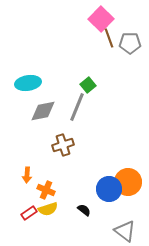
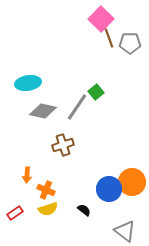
green square: moved 8 px right, 7 px down
gray line: rotated 12 degrees clockwise
gray diamond: rotated 24 degrees clockwise
orange circle: moved 4 px right
red rectangle: moved 14 px left
